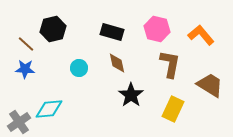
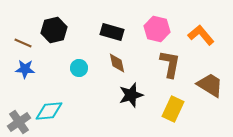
black hexagon: moved 1 px right, 1 px down
brown line: moved 3 px left, 1 px up; rotated 18 degrees counterclockwise
black star: rotated 20 degrees clockwise
cyan diamond: moved 2 px down
